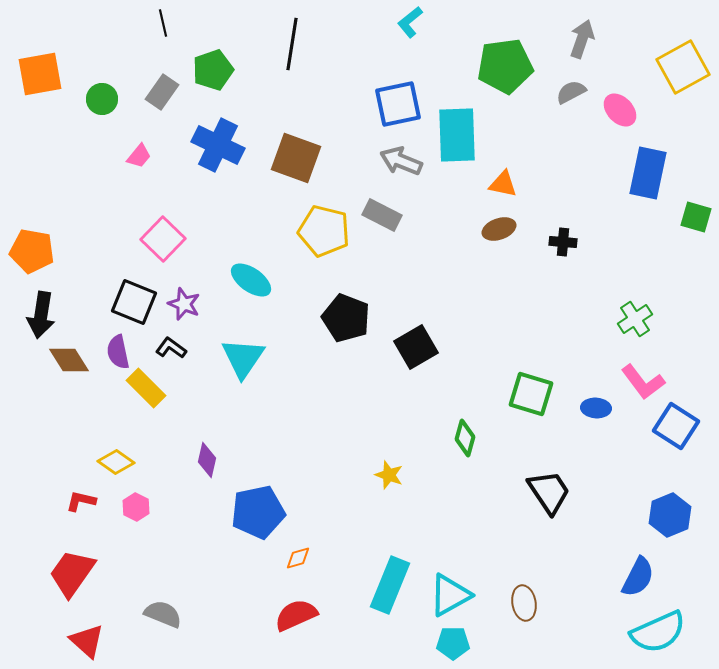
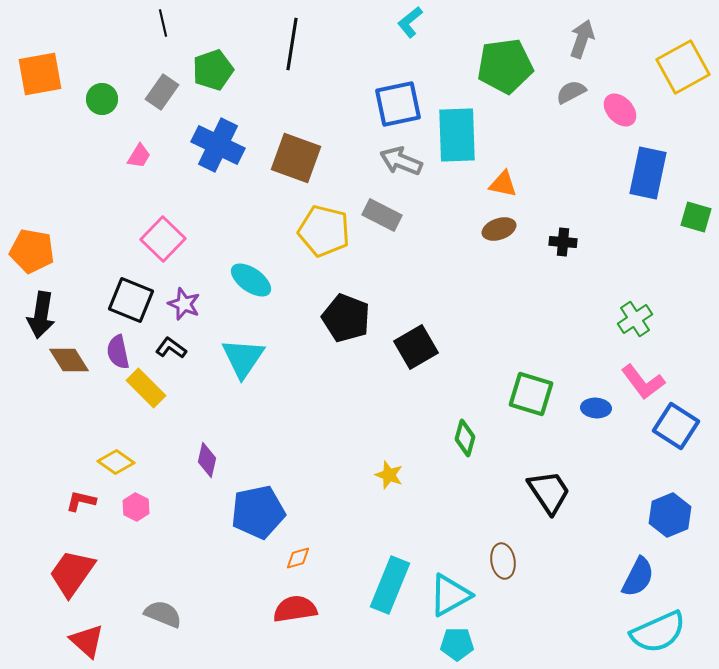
pink trapezoid at (139, 156): rotated 8 degrees counterclockwise
black square at (134, 302): moved 3 px left, 2 px up
brown ellipse at (524, 603): moved 21 px left, 42 px up
red semicircle at (296, 615): moved 1 px left, 6 px up; rotated 15 degrees clockwise
cyan pentagon at (453, 643): moved 4 px right, 1 px down
